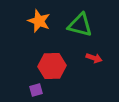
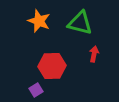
green triangle: moved 2 px up
red arrow: moved 4 px up; rotated 98 degrees counterclockwise
purple square: rotated 16 degrees counterclockwise
